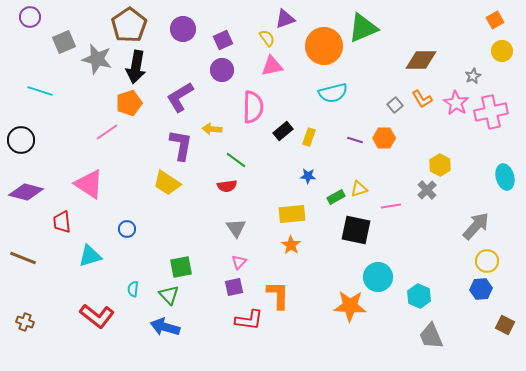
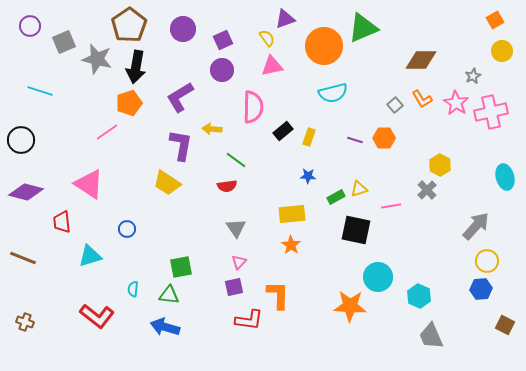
purple circle at (30, 17): moved 9 px down
green triangle at (169, 295): rotated 40 degrees counterclockwise
